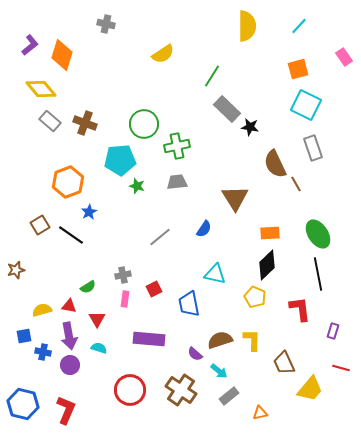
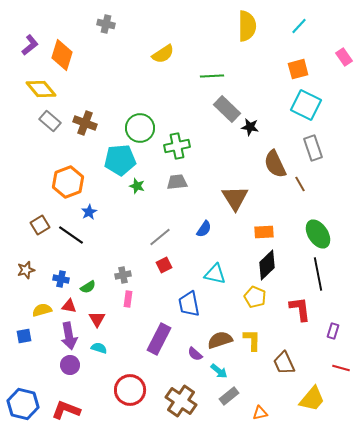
green line at (212, 76): rotated 55 degrees clockwise
green circle at (144, 124): moved 4 px left, 4 px down
brown line at (296, 184): moved 4 px right
orange rectangle at (270, 233): moved 6 px left, 1 px up
brown star at (16, 270): moved 10 px right
red square at (154, 289): moved 10 px right, 24 px up
pink rectangle at (125, 299): moved 3 px right
purple rectangle at (149, 339): moved 10 px right; rotated 68 degrees counterclockwise
blue cross at (43, 352): moved 18 px right, 73 px up
yellow trapezoid at (310, 389): moved 2 px right, 10 px down
brown cross at (181, 390): moved 11 px down
red L-shape at (66, 410): rotated 92 degrees counterclockwise
